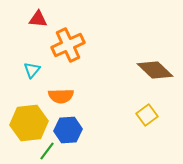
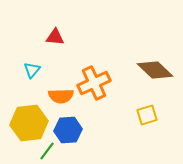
red triangle: moved 17 px right, 18 px down
orange cross: moved 26 px right, 38 px down
yellow square: rotated 20 degrees clockwise
